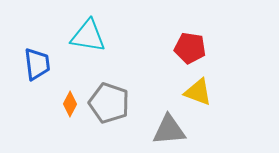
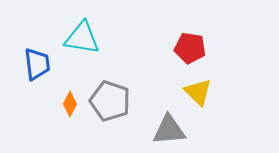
cyan triangle: moved 6 px left, 2 px down
yellow triangle: rotated 24 degrees clockwise
gray pentagon: moved 1 px right, 2 px up
